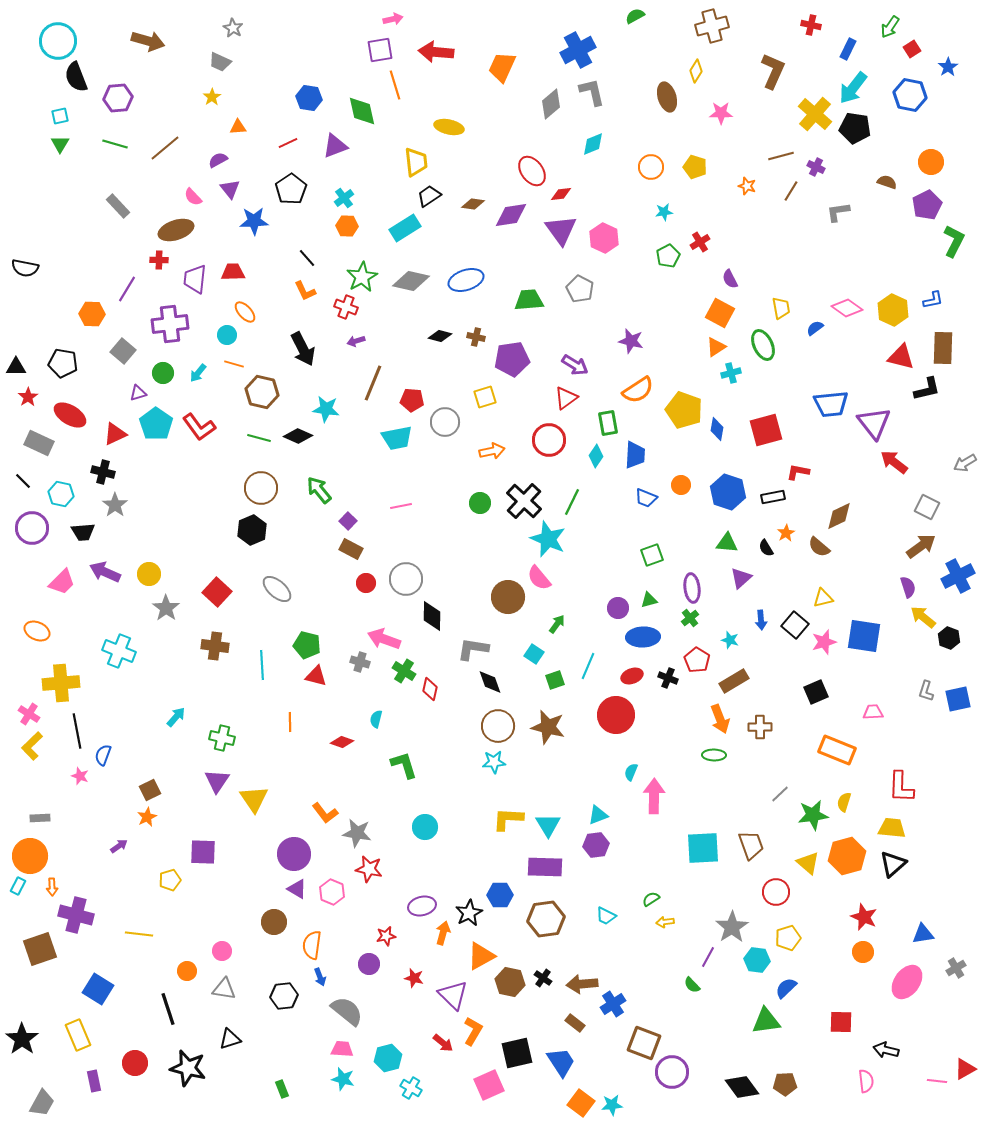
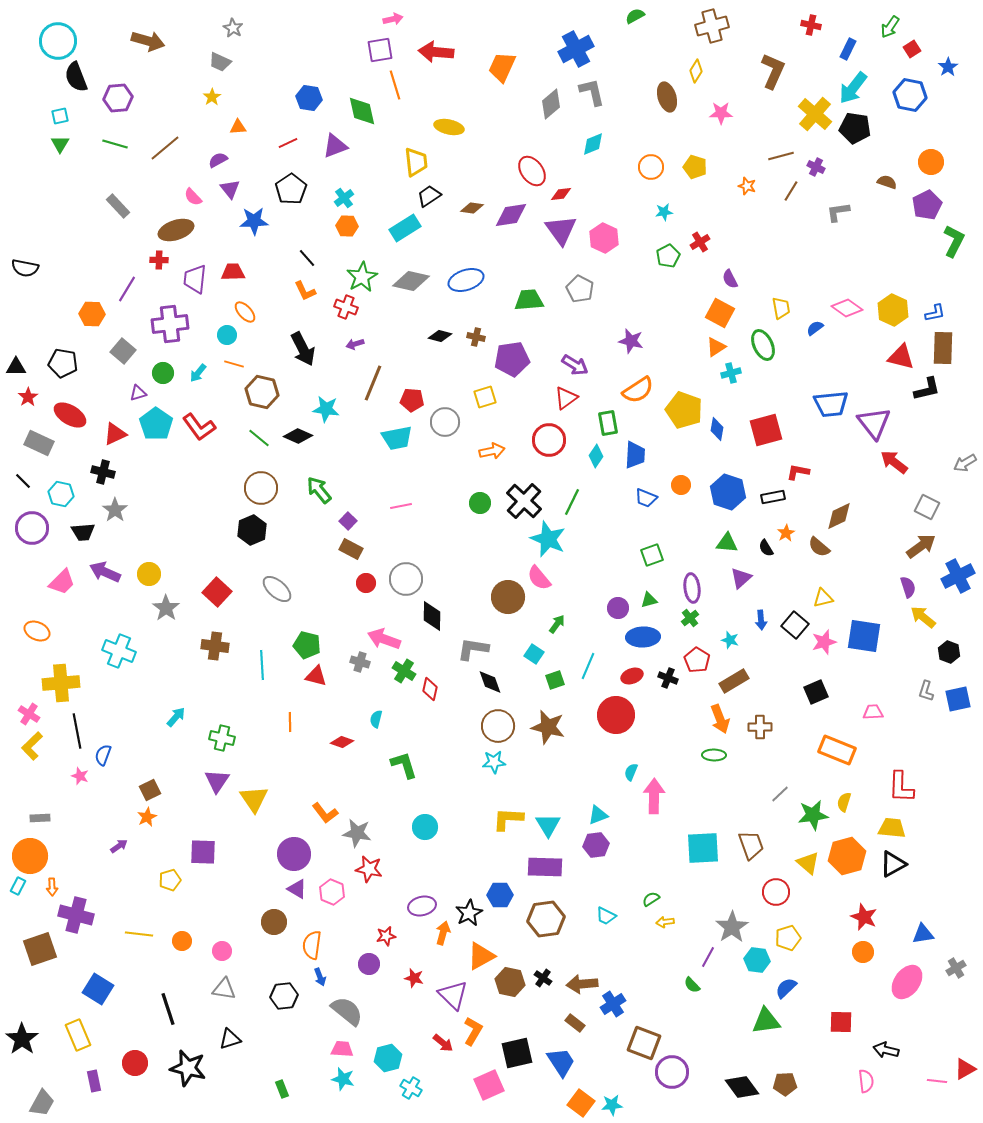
blue cross at (578, 50): moved 2 px left, 1 px up
brown diamond at (473, 204): moved 1 px left, 4 px down
blue L-shape at (933, 300): moved 2 px right, 13 px down
purple arrow at (356, 341): moved 1 px left, 3 px down
green line at (259, 438): rotated 25 degrees clockwise
gray star at (115, 505): moved 5 px down
black hexagon at (949, 638): moved 14 px down
black triangle at (893, 864): rotated 12 degrees clockwise
orange circle at (187, 971): moved 5 px left, 30 px up
